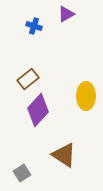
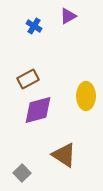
purple triangle: moved 2 px right, 2 px down
blue cross: rotated 14 degrees clockwise
brown rectangle: rotated 10 degrees clockwise
purple diamond: rotated 32 degrees clockwise
gray square: rotated 12 degrees counterclockwise
